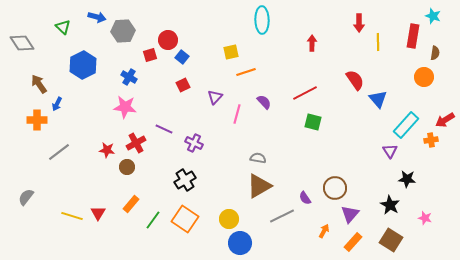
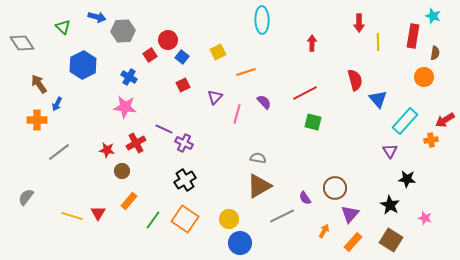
yellow square at (231, 52): moved 13 px left; rotated 14 degrees counterclockwise
red square at (150, 55): rotated 16 degrees counterclockwise
red semicircle at (355, 80): rotated 20 degrees clockwise
cyan rectangle at (406, 125): moved 1 px left, 4 px up
purple cross at (194, 143): moved 10 px left
brown circle at (127, 167): moved 5 px left, 4 px down
orange rectangle at (131, 204): moved 2 px left, 3 px up
